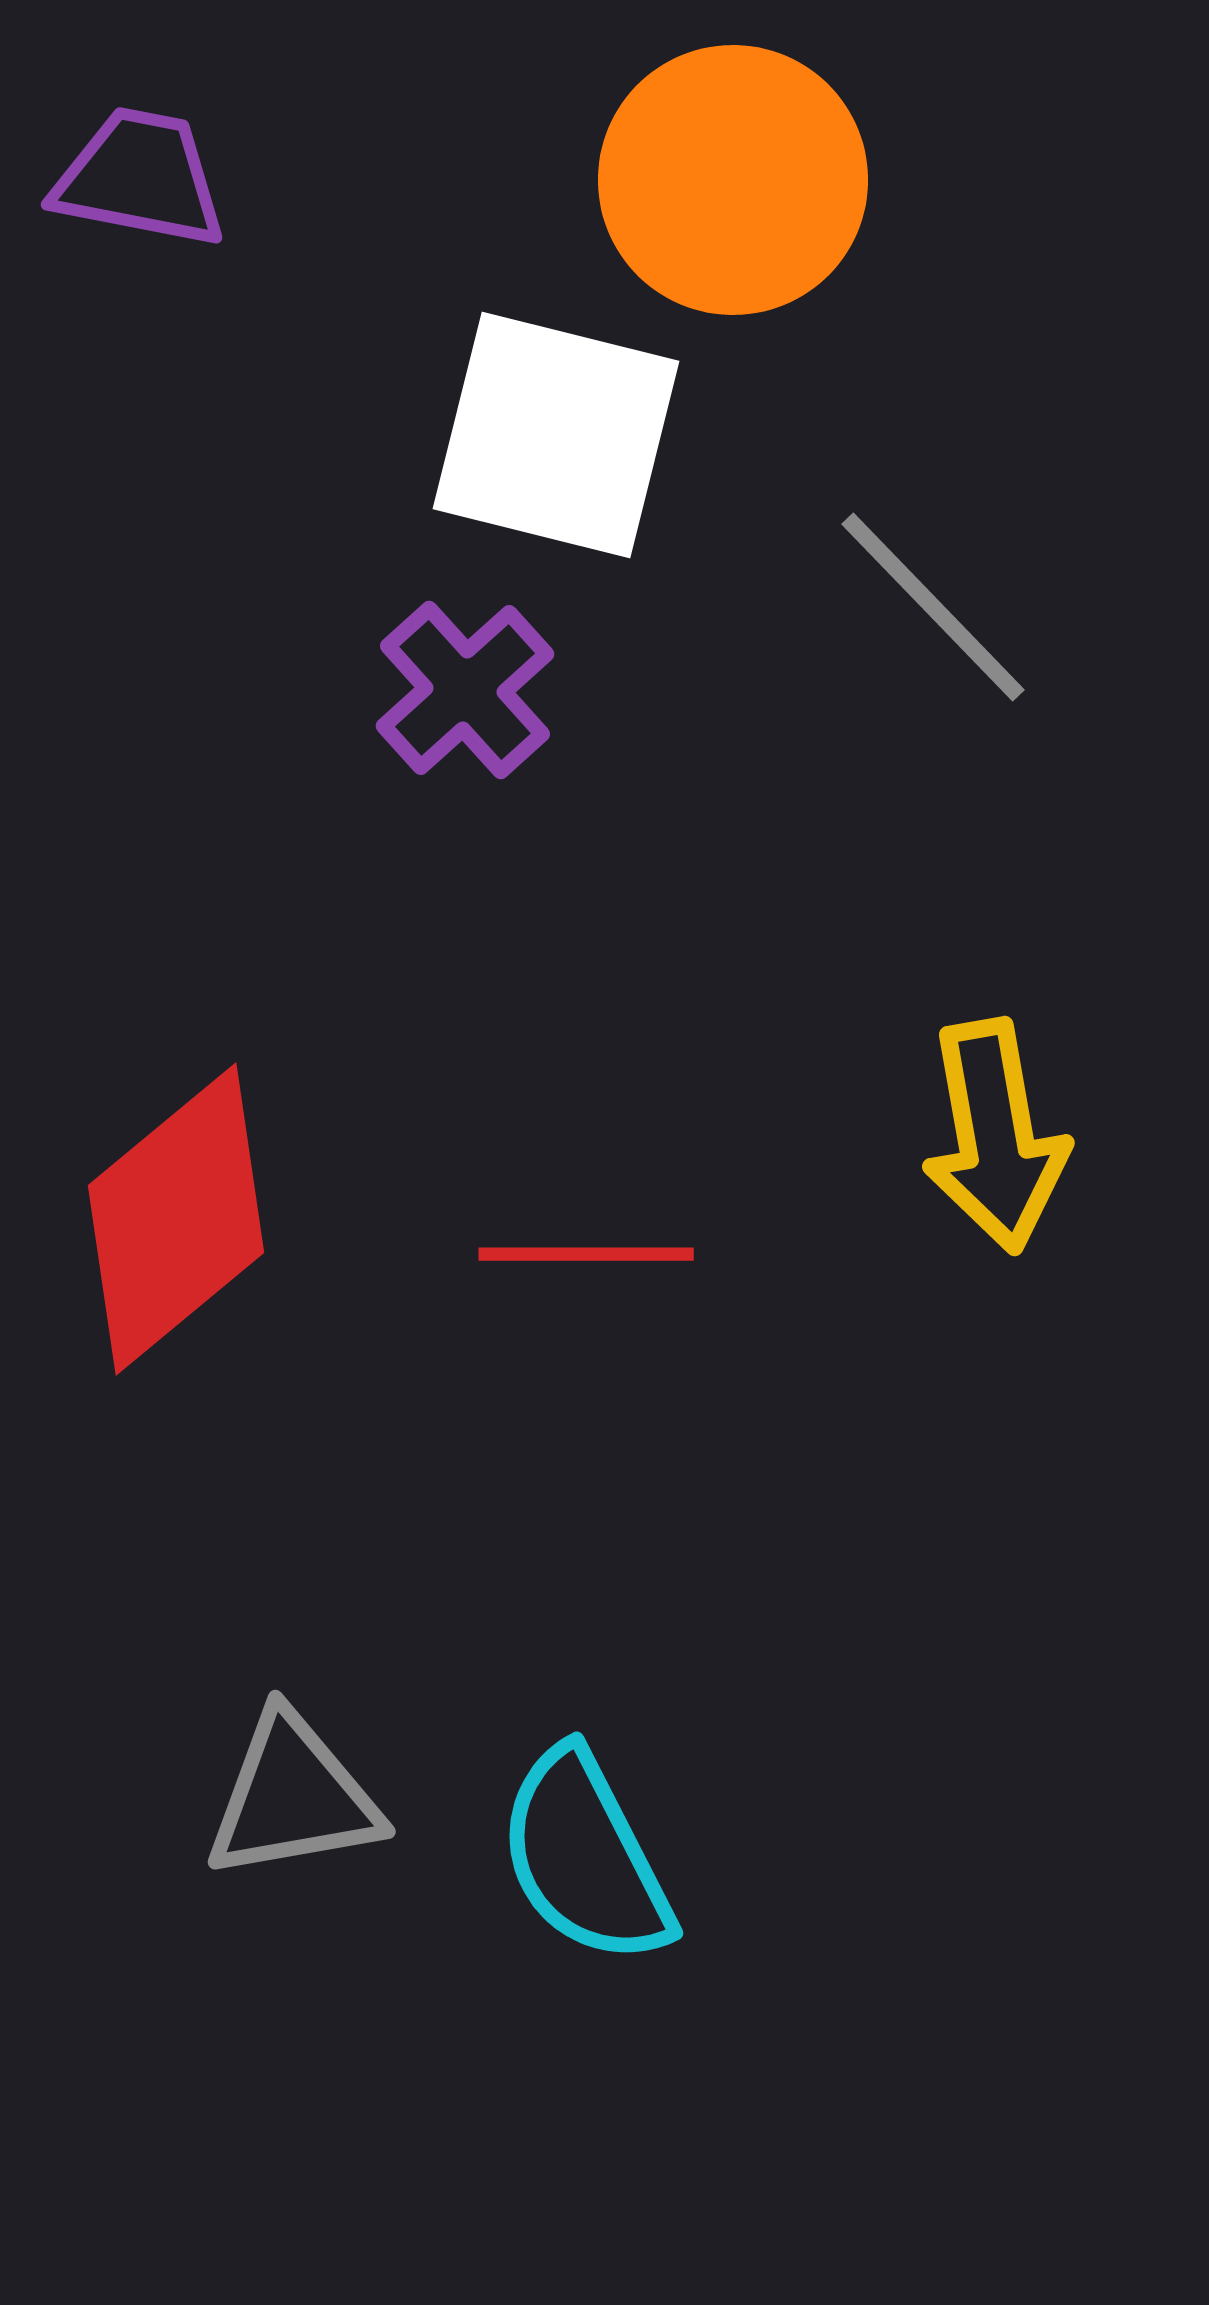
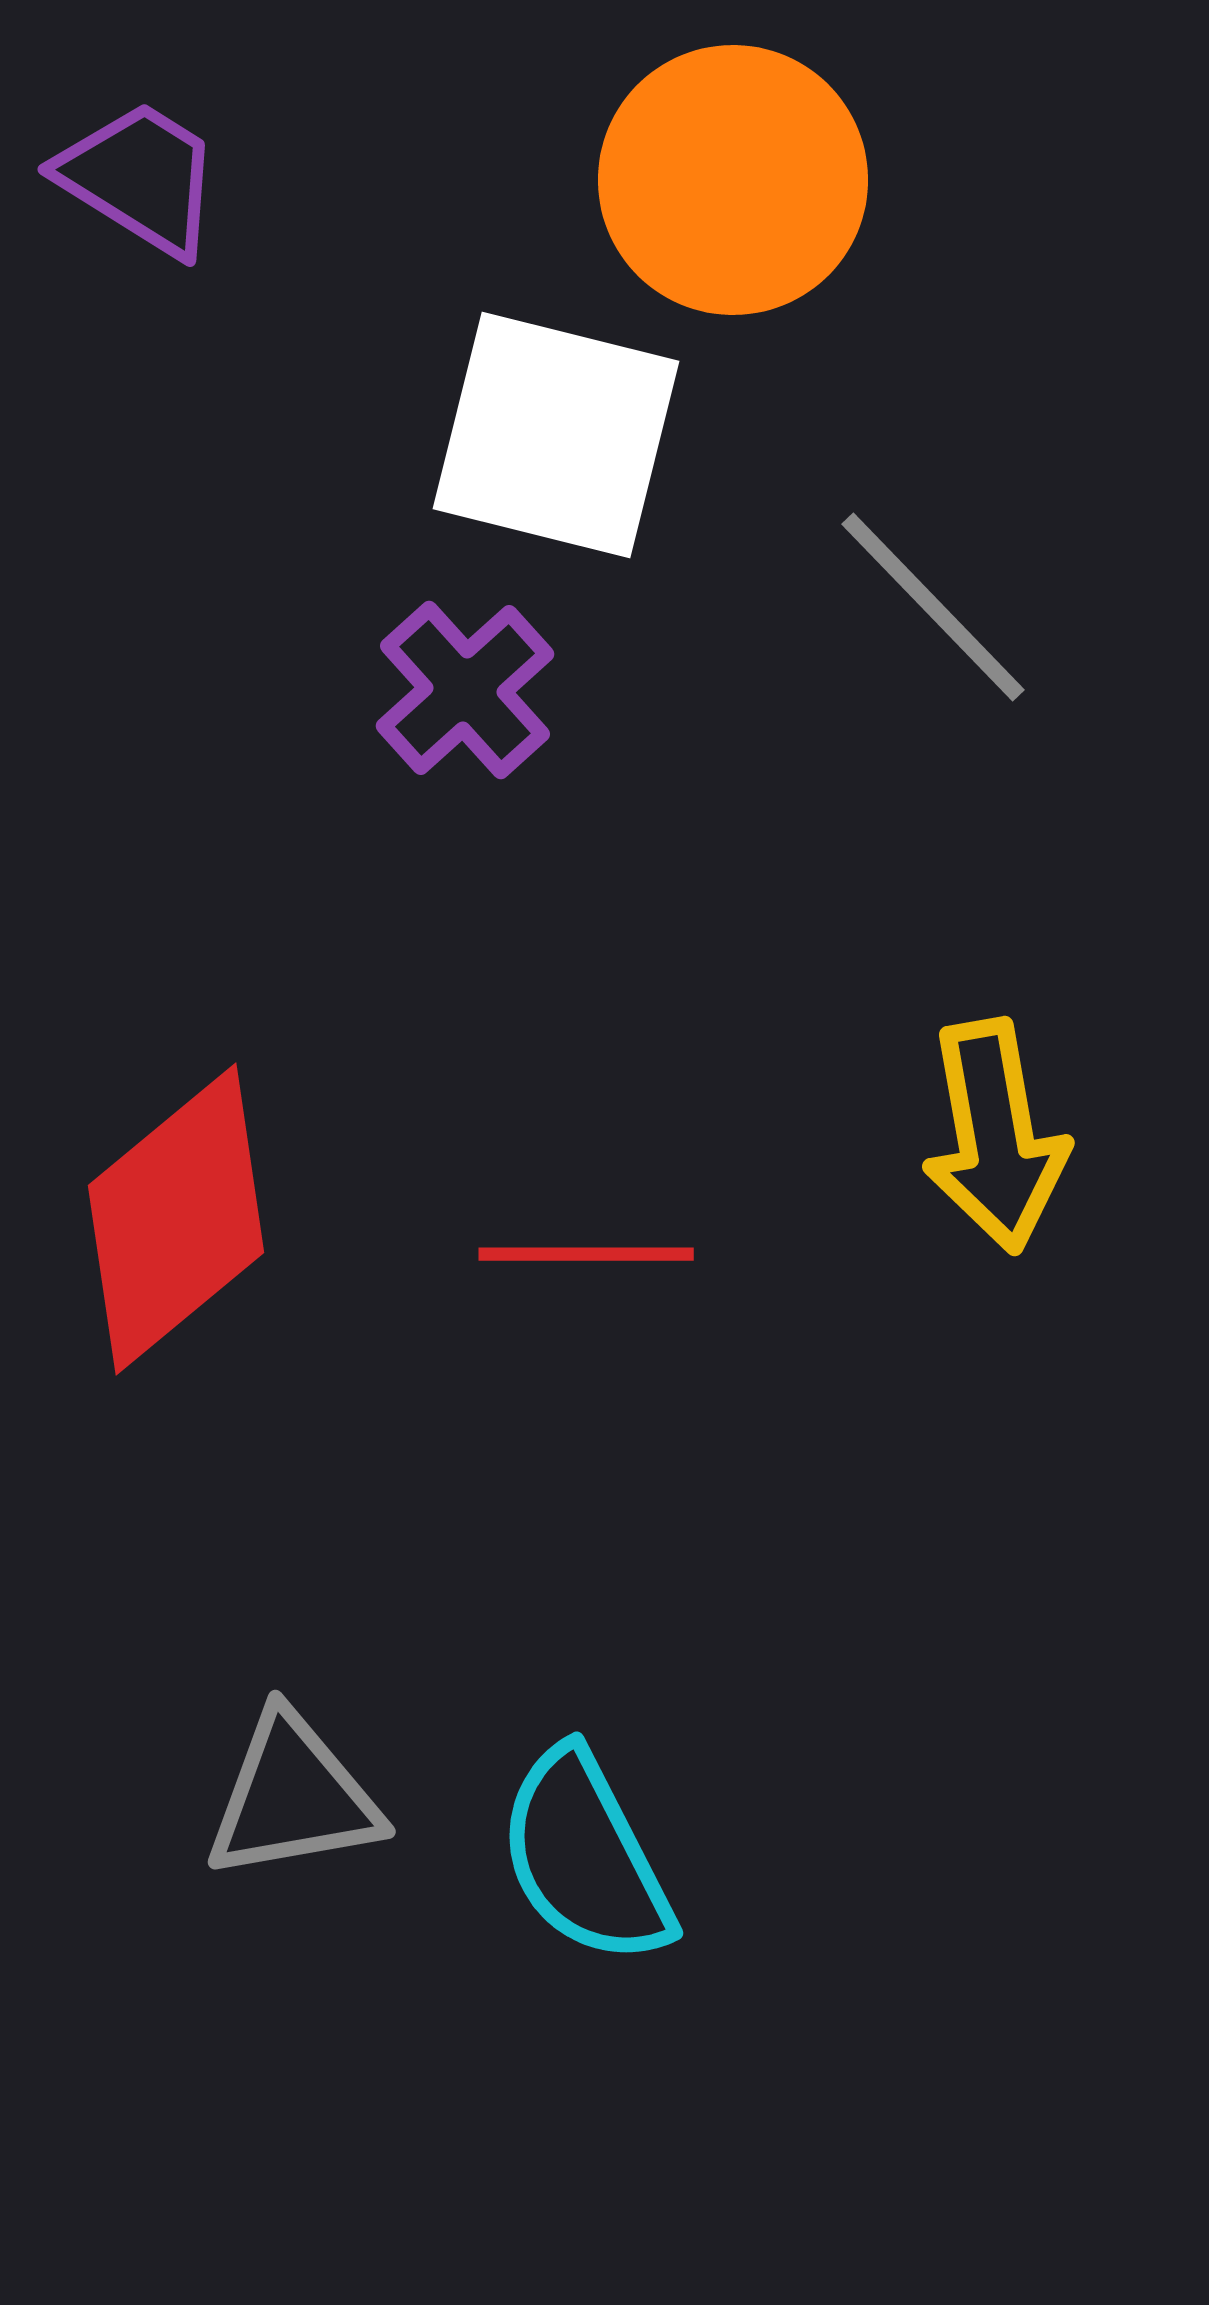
purple trapezoid: rotated 21 degrees clockwise
